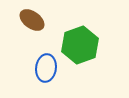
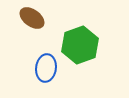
brown ellipse: moved 2 px up
